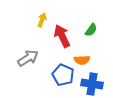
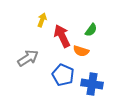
orange semicircle: moved 1 px left, 9 px up; rotated 21 degrees clockwise
